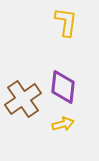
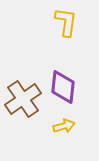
yellow arrow: moved 1 px right, 2 px down
